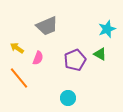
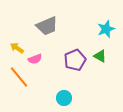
cyan star: moved 1 px left
green triangle: moved 2 px down
pink semicircle: moved 3 px left, 1 px down; rotated 48 degrees clockwise
orange line: moved 1 px up
cyan circle: moved 4 px left
